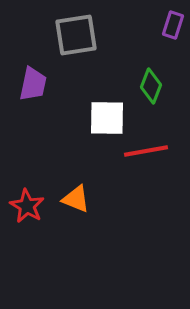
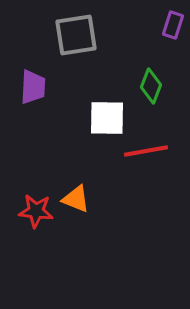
purple trapezoid: moved 3 px down; rotated 9 degrees counterclockwise
red star: moved 9 px right, 5 px down; rotated 24 degrees counterclockwise
